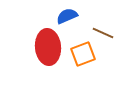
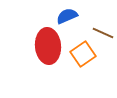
red ellipse: moved 1 px up
orange square: rotated 15 degrees counterclockwise
